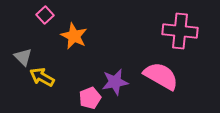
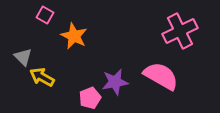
pink square: rotated 18 degrees counterclockwise
pink cross: rotated 32 degrees counterclockwise
